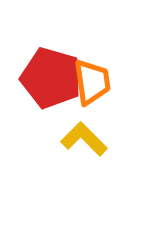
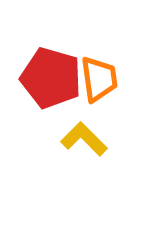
orange trapezoid: moved 7 px right, 3 px up
